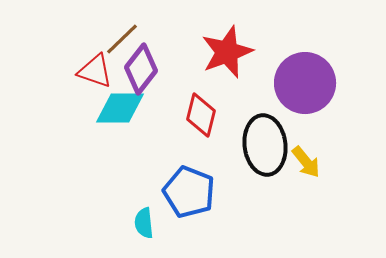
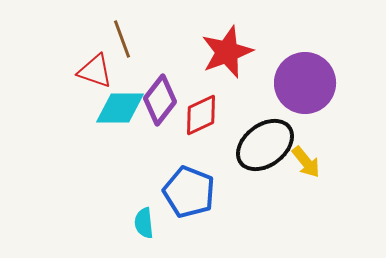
brown line: rotated 66 degrees counterclockwise
purple diamond: moved 19 px right, 31 px down
red diamond: rotated 51 degrees clockwise
black ellipse: rotated 60 degrees clockwise
